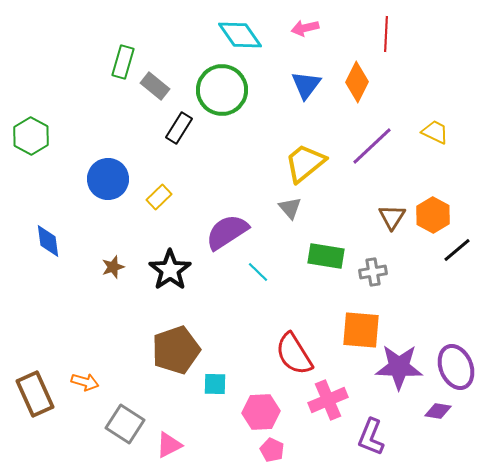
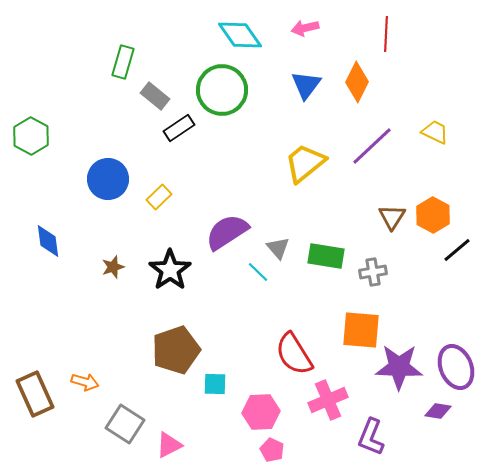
gray rectangle at (155, 86): moved 10 px down
black rectangle at (179, 128): rotated 24 degrees clockwise
gray triangle at (290, 208): moved 12 px left, 40 px down
